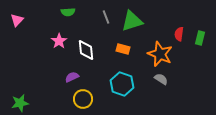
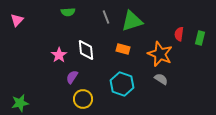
pink star: moved 14 px down
purple semicircle: rotated 32 degrees counterclockwise
